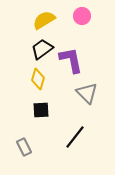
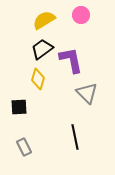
pink circle: moved 1 px left, 1 px up
black square: moved 22 px left, 3 px up
black line: rotated 50 degrees counterclockwise
